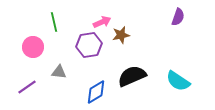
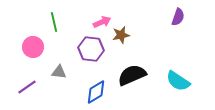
purple hexagon: moved 2 px right, 4 px down; rotated 15 degrees clockwise
black semicircle: moved 1 px up
